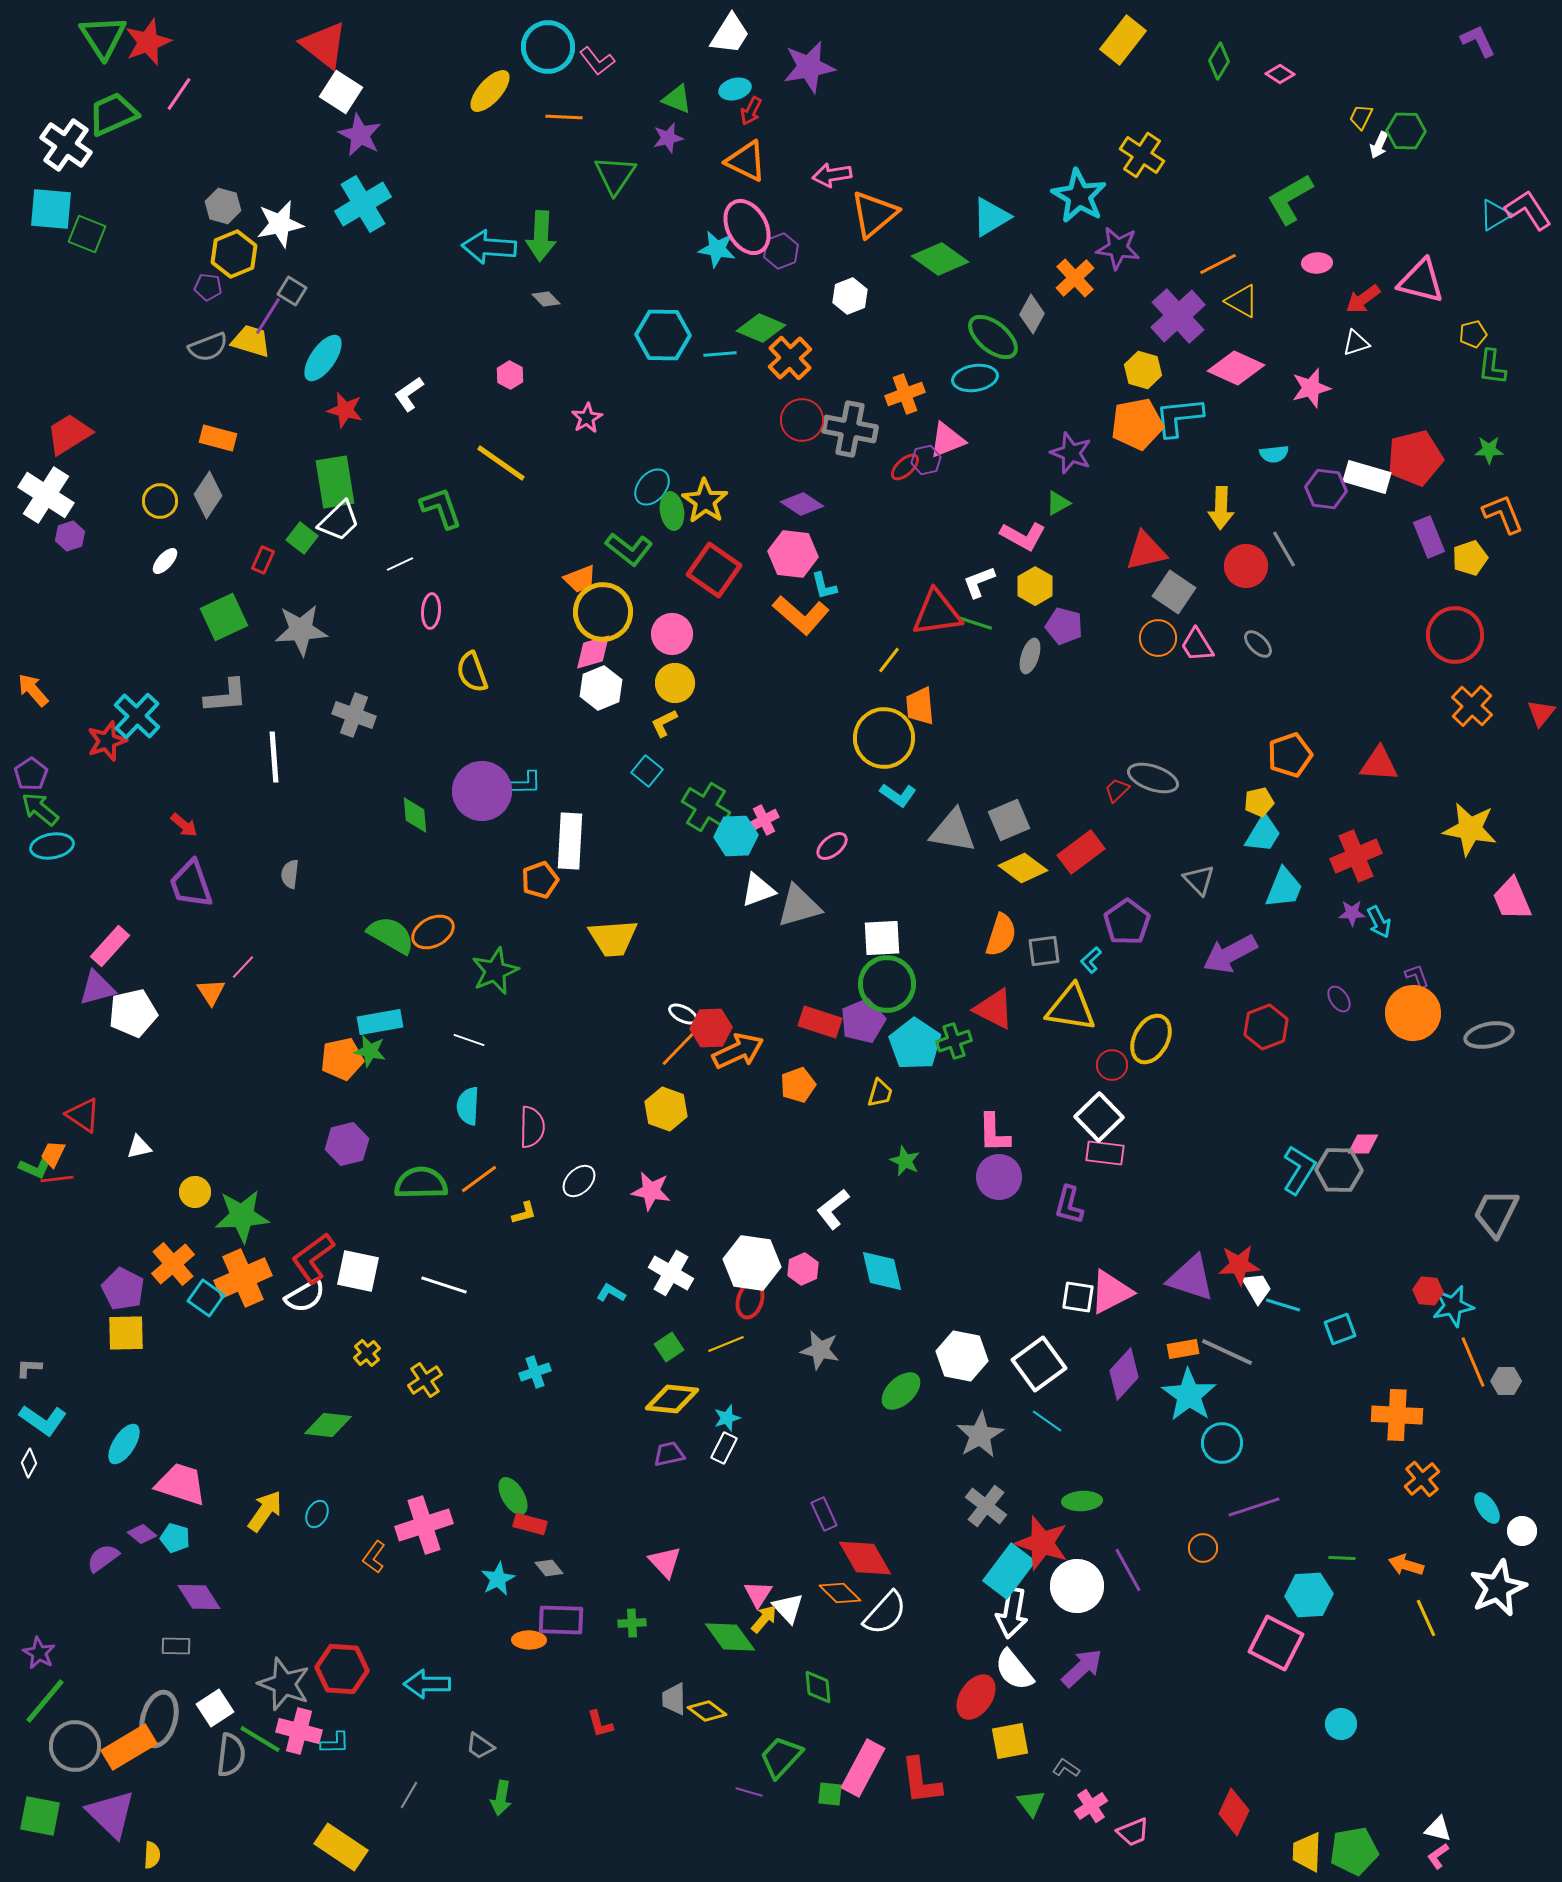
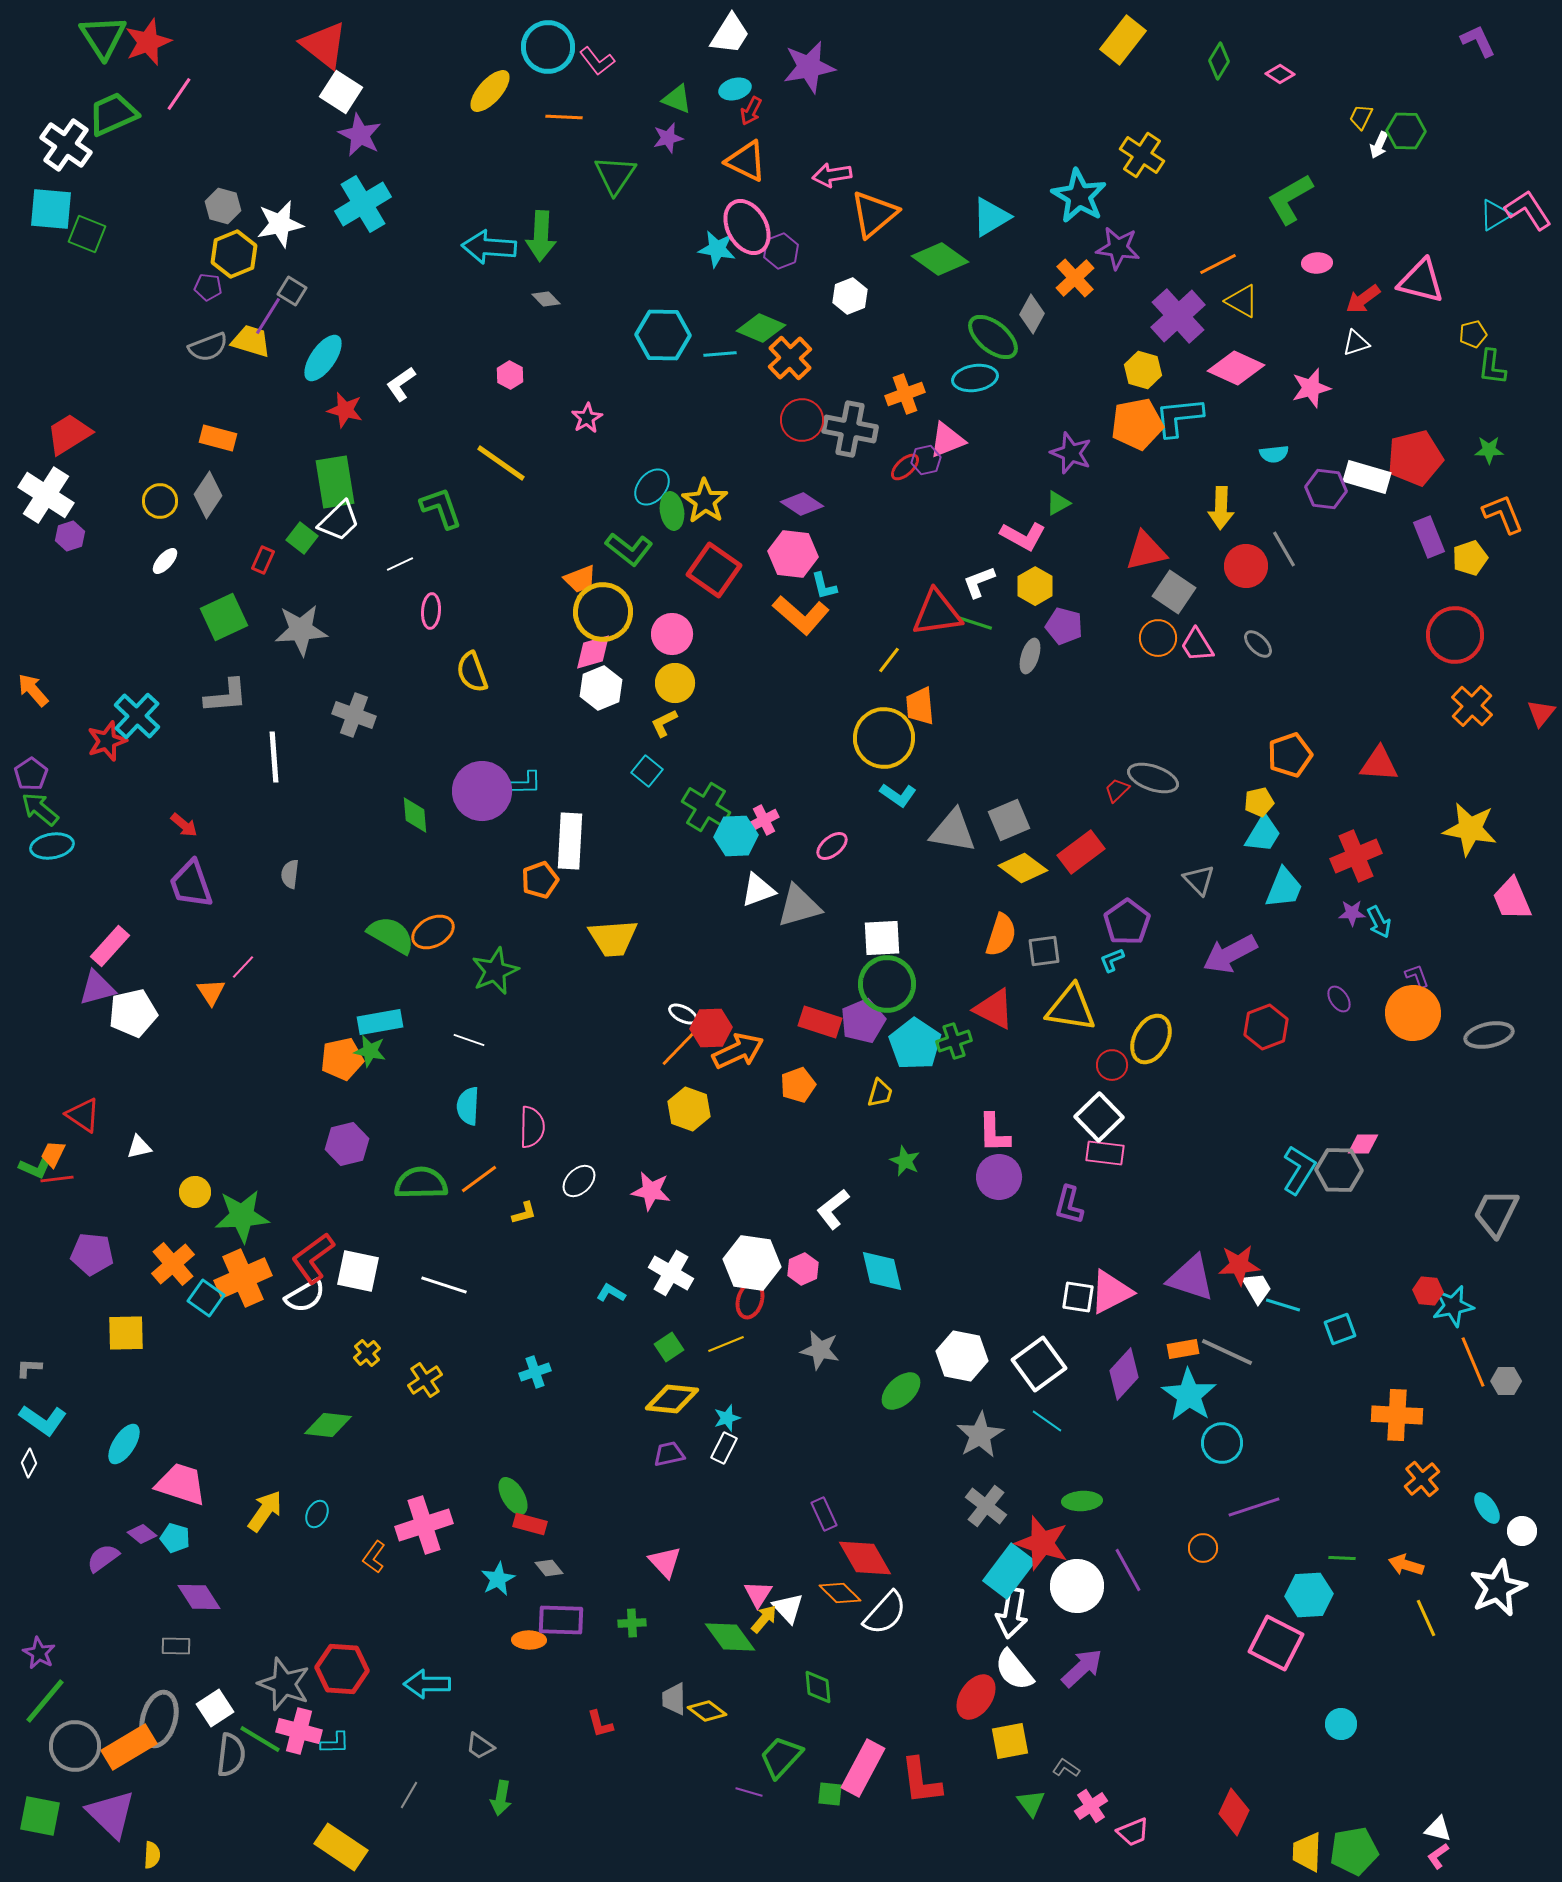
white L-shape at (409, 394): moved 8 px left, 10 px up
cyan L-shape at (1091, 960): moved 21 px right; rotated 20 degrees clockwise
yellow hexagon at (666, 1109): moved 23 px right
purple pentagon at (123, 1289): moved 31 px left, 35 px up; rotated 21 degrees counterclockwise
